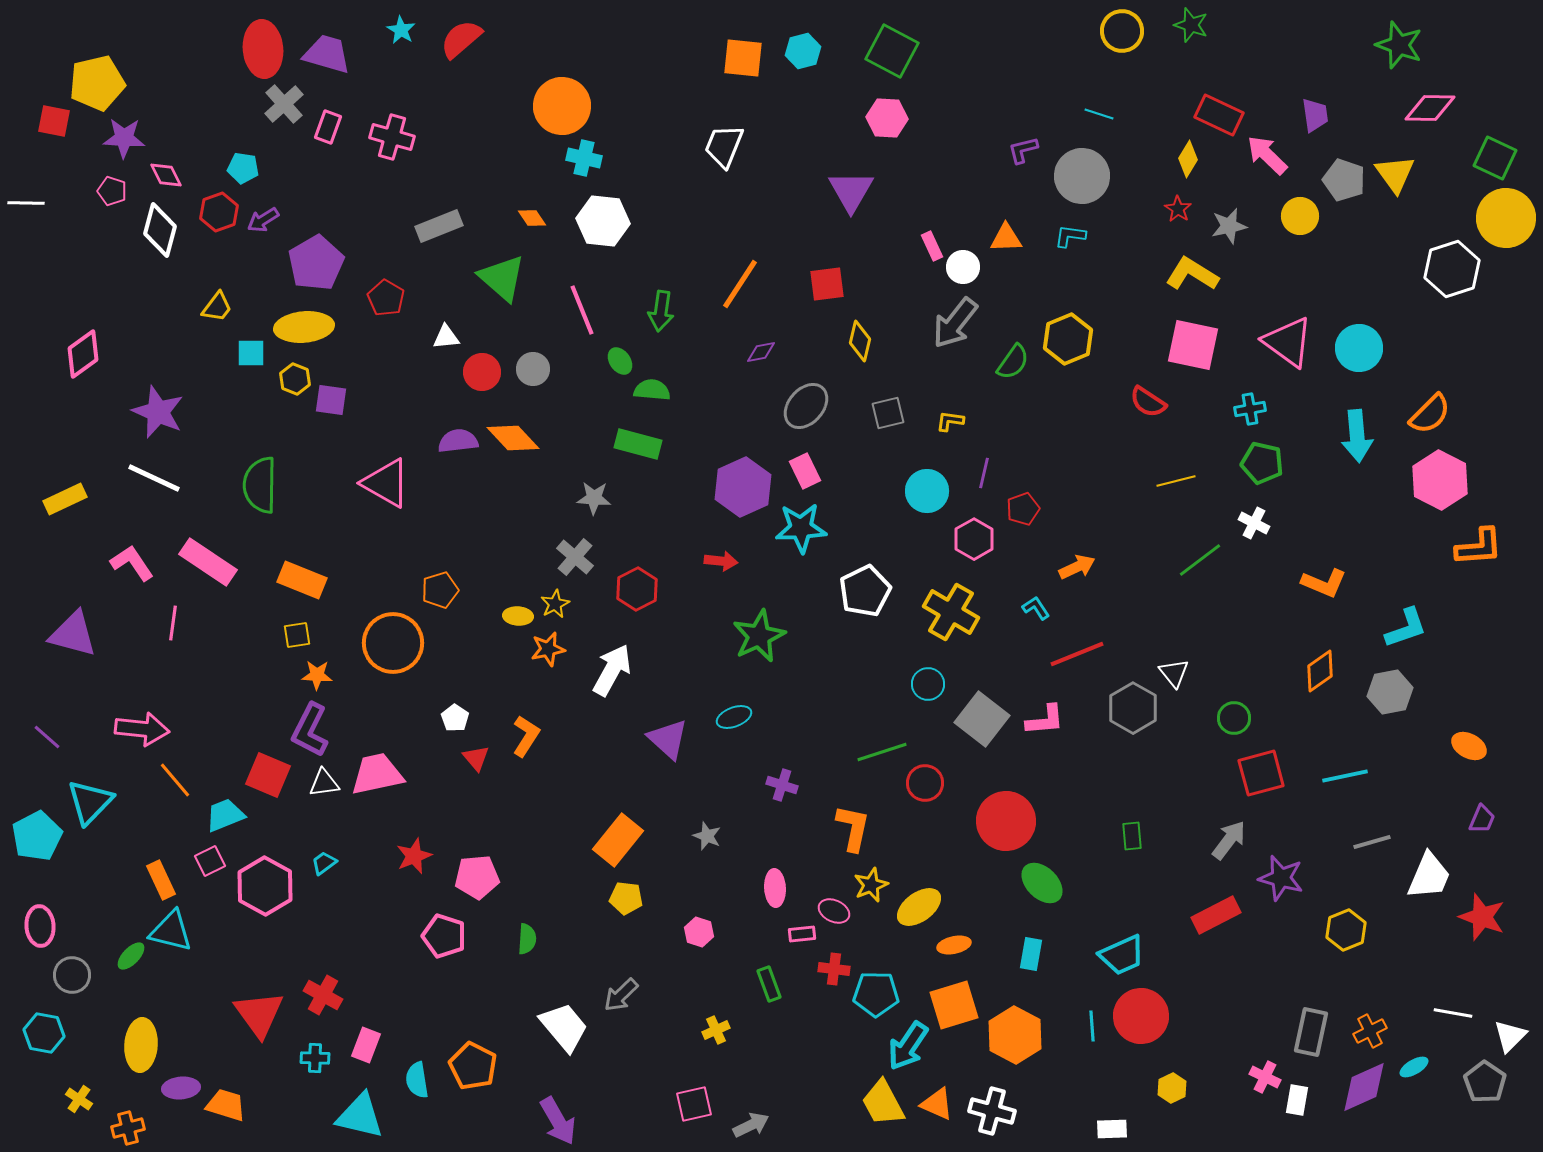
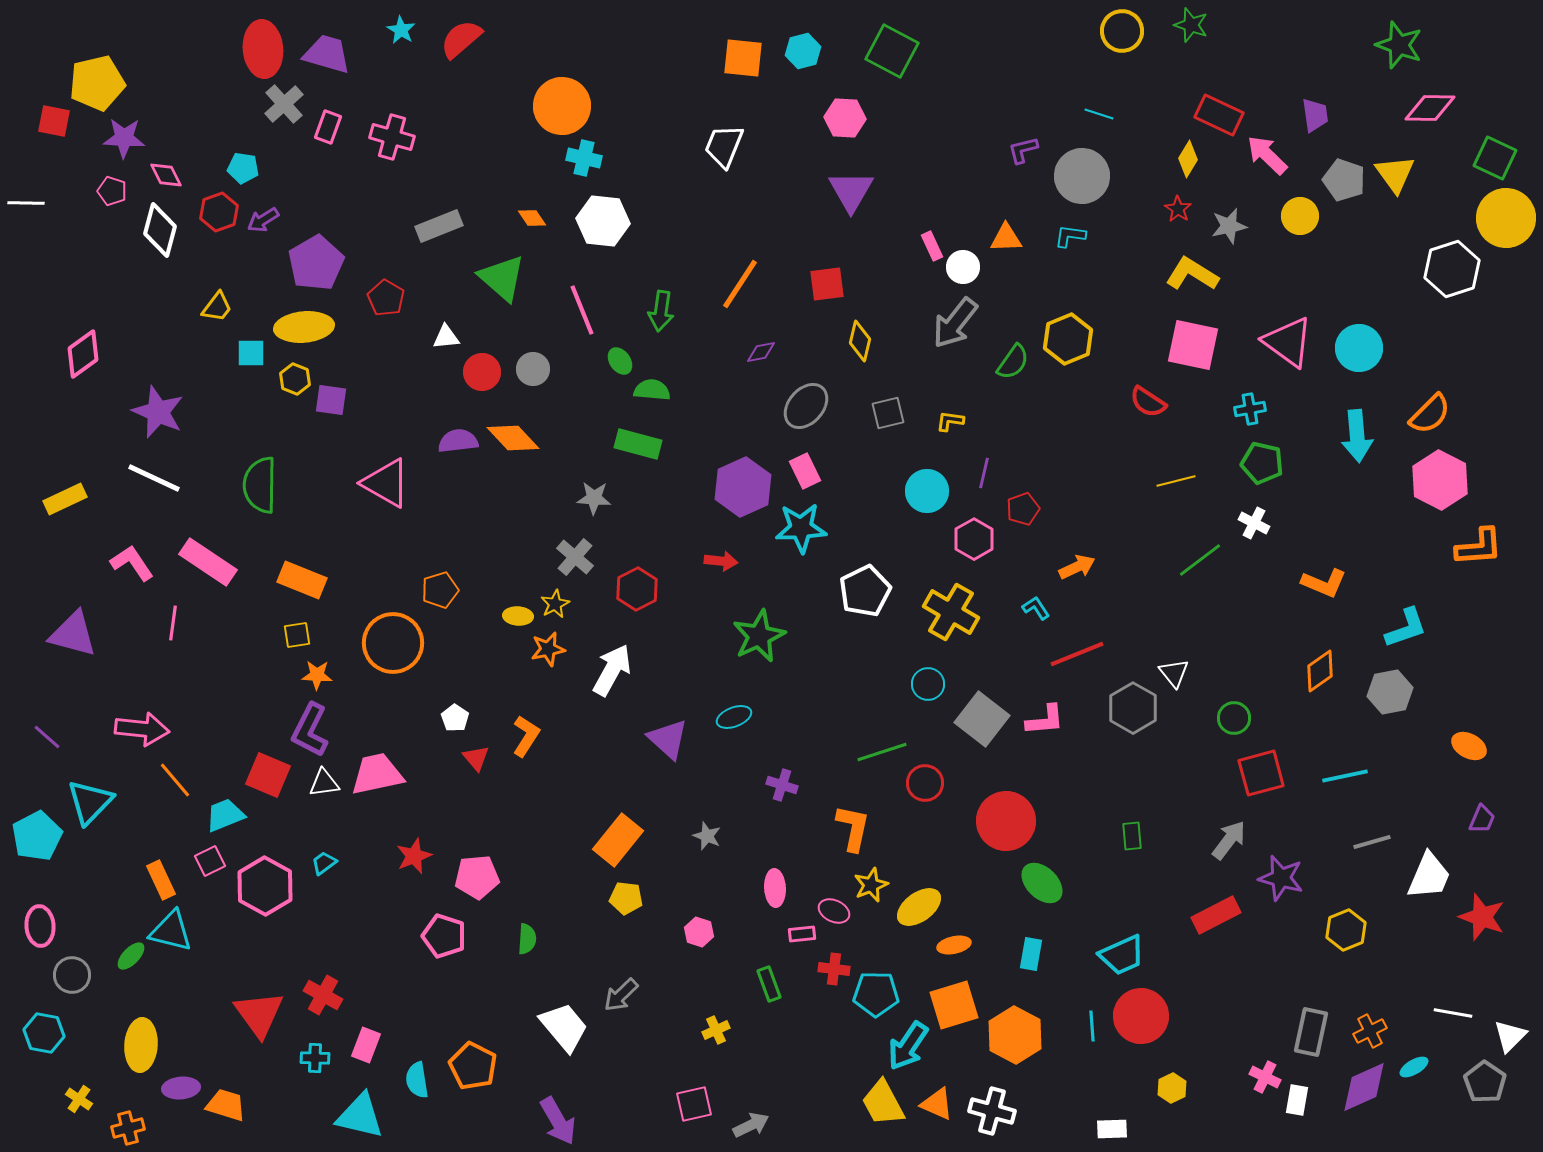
pink hexagon at (887, 118): moved 42 px left
